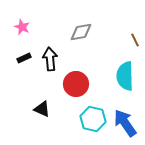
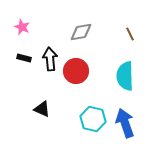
brown line: moved 5 px left, 6 px up
black rectangle: rotated 40 degrees clockwise
red circle: moved 13 px up
blue arrow: rotated 16 degrees clockwise
